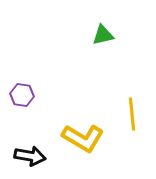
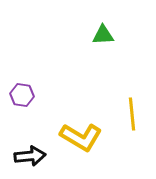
green triangle: rotated 10 degrees clockwise
yellow L-shape: moved 2 px left, 1 px up
black arrow: rotated 16 degrees counterclockwise
